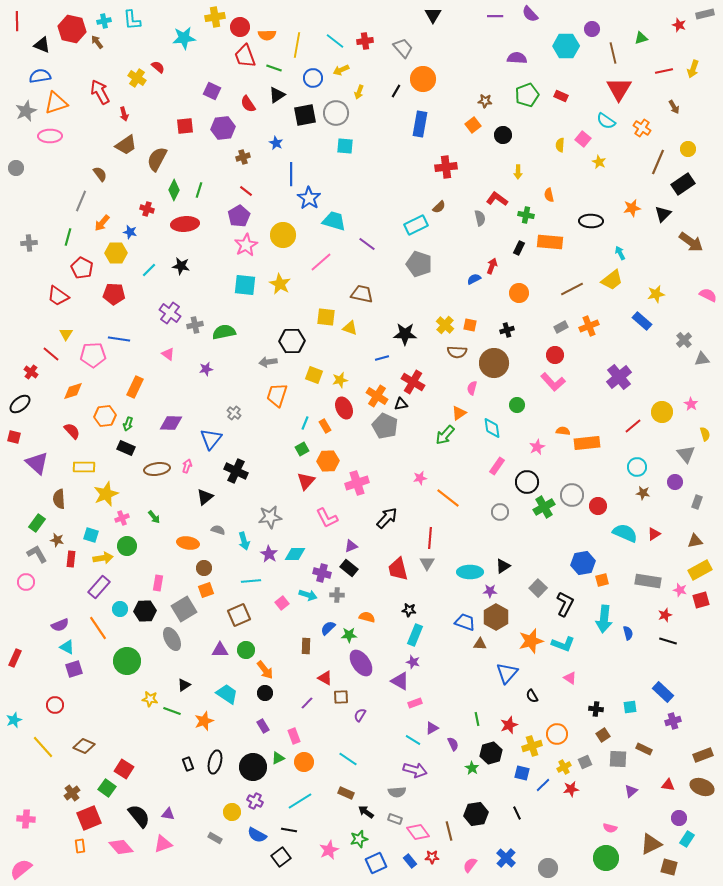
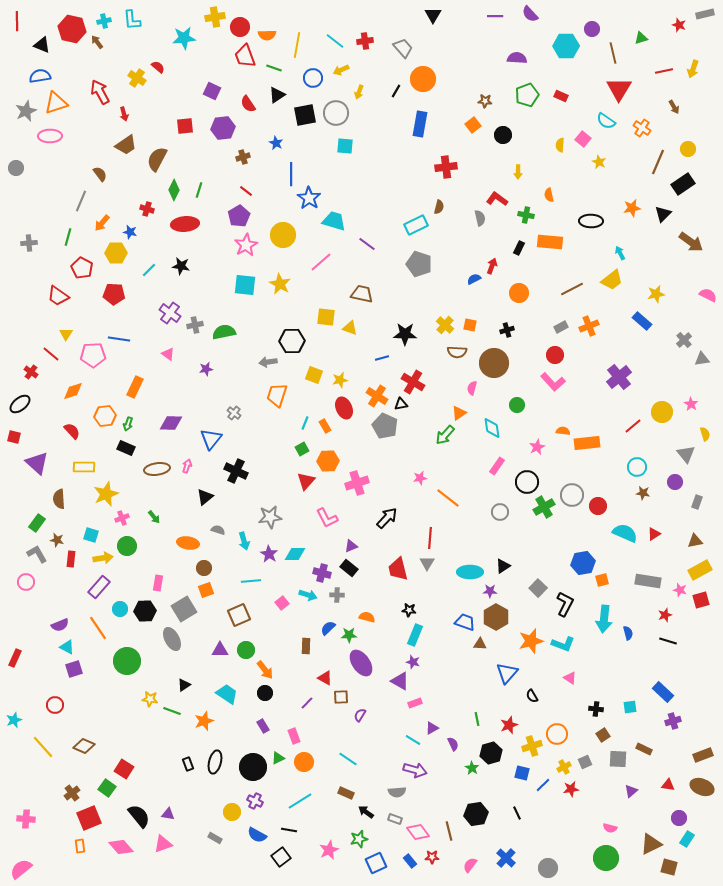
brown semicircle at (439, 207): rotated 32 degrees counterclockwise
